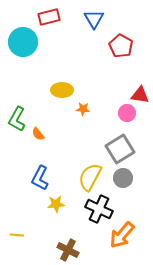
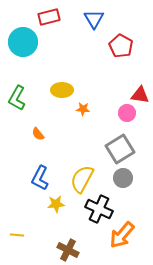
green L-shape: moved 21 px up
yellow semicircle: moved 8 px left, 2 px down
